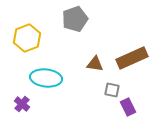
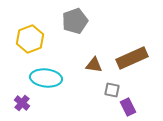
gray pentagon: moved 2 px down
yellow hexagon: moved 3 px right, 1 px down
brown triangle: moved 1 px left, 1 px down
purple cross: moved 1 px up
